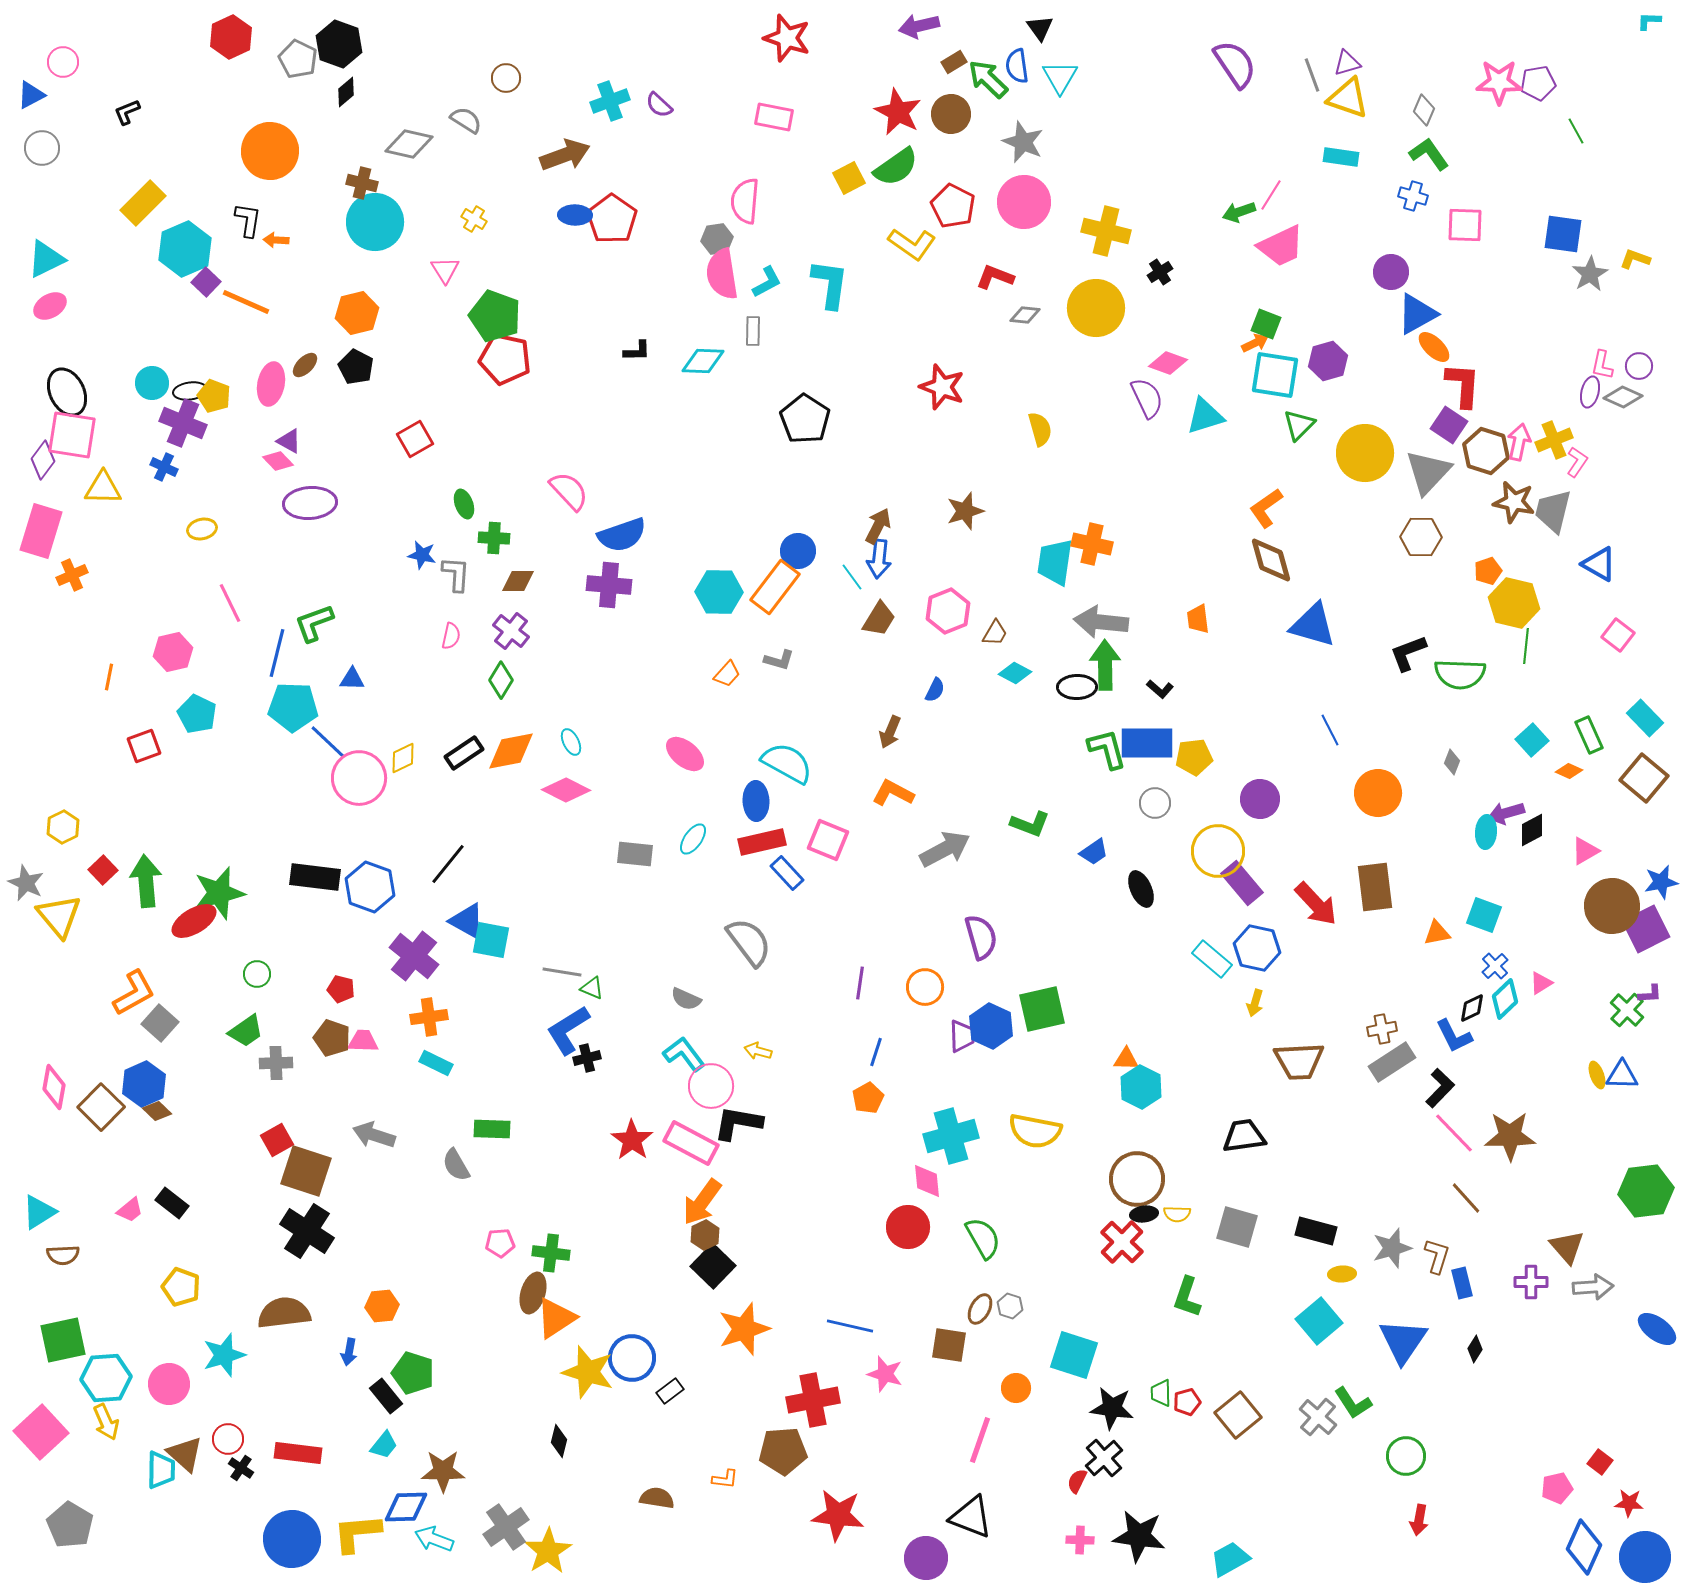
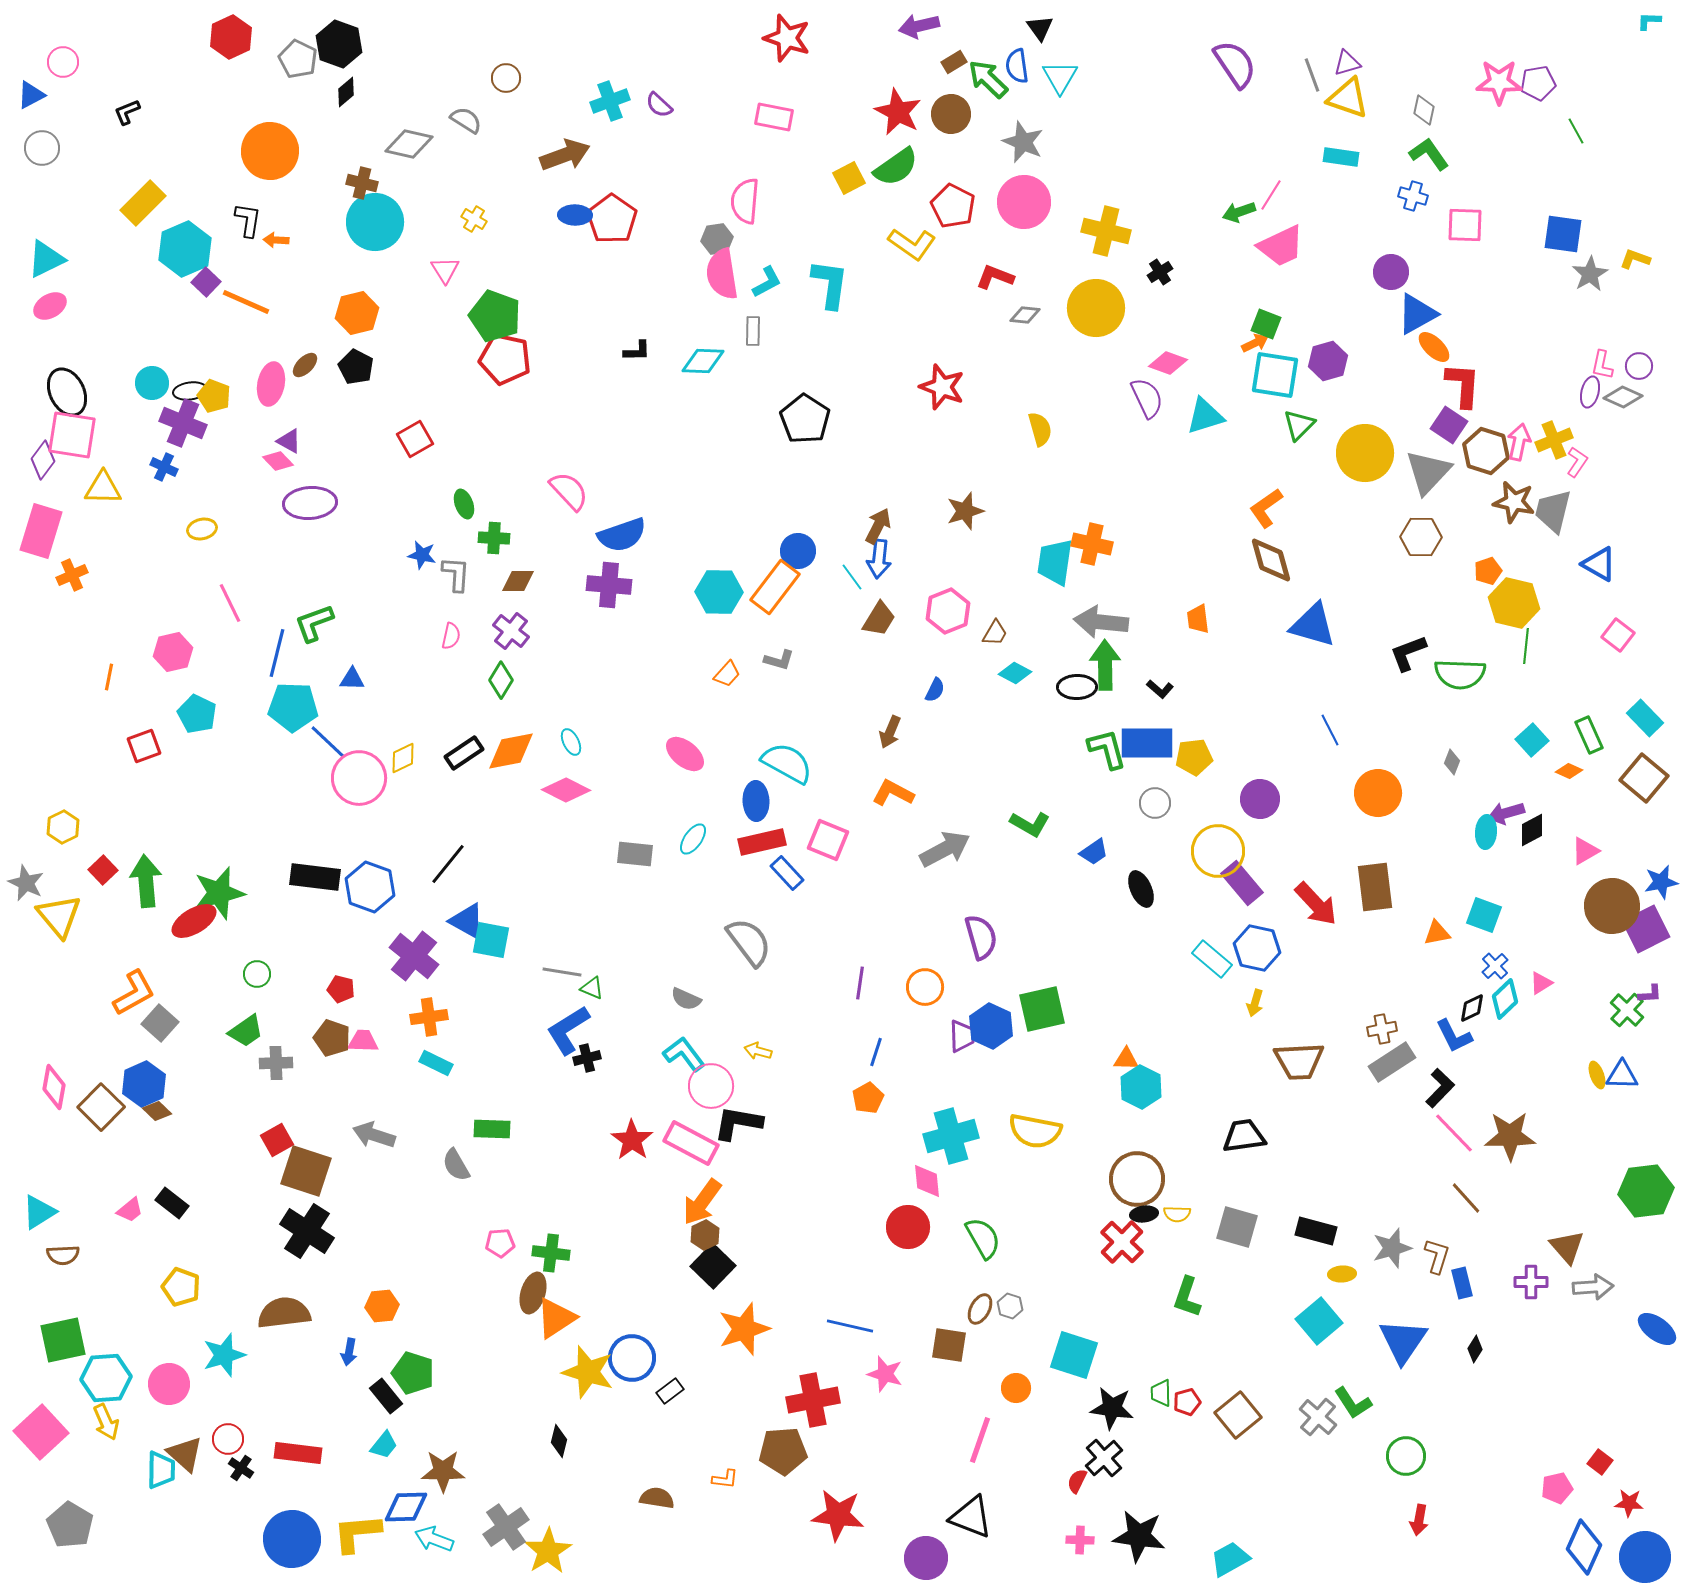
gray diamond at (1424, 110): rotated 12 degrees counterclockwise
green L-shape at (1030, 824): rotated 9 degrees clockwise
